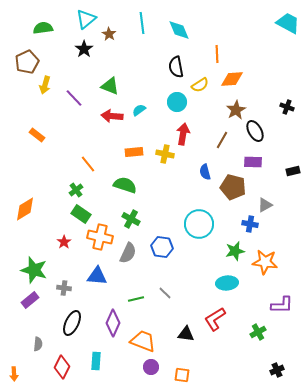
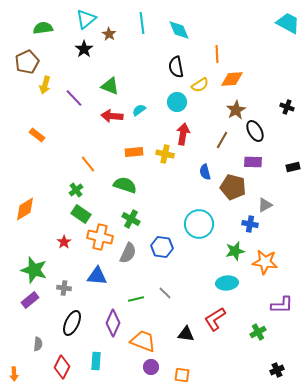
black rectangle at (293, 171): moved 4 px up
